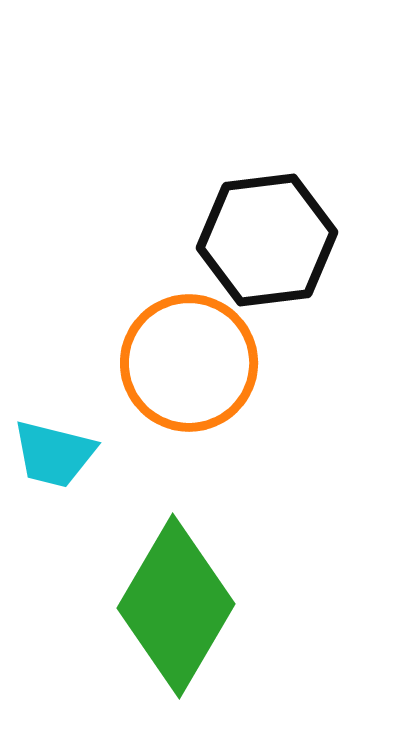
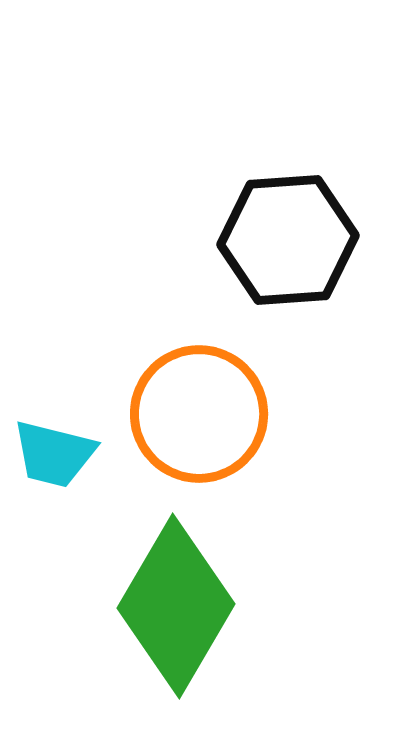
black hexagon: moved 21 px right; rotated 3 degrees clockwise
orange circle: moved 10 px right, 51 px down
